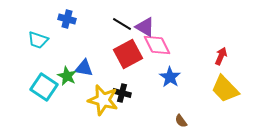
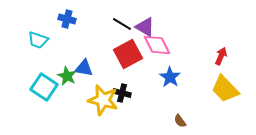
brown semicircle: moved 1 px left
